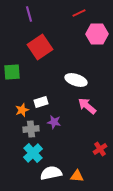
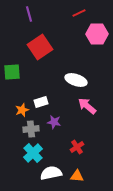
red cross: moved 23 px left, 2 px up
